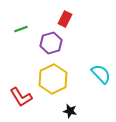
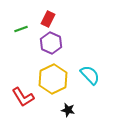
red rectangle: moved 17 px left
purple hexagon: rotated 20 degrees counterclockwise
cyan semicircle: moved 11 px left, 1 px down
red L-shape: moved 2 px right
black star: moved 2 px left, 1 px up
